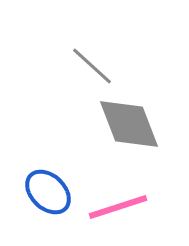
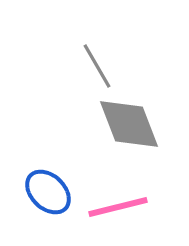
gray line: moved 5 px right; rotated 18 degrees clockwise
pink line: rotated 4 degrees clockwise
